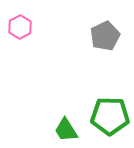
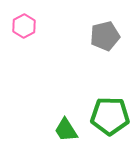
pink hexagon: moved 4 px right, 1 px up
gray pentagon: rotated 12 degrees clockwise
